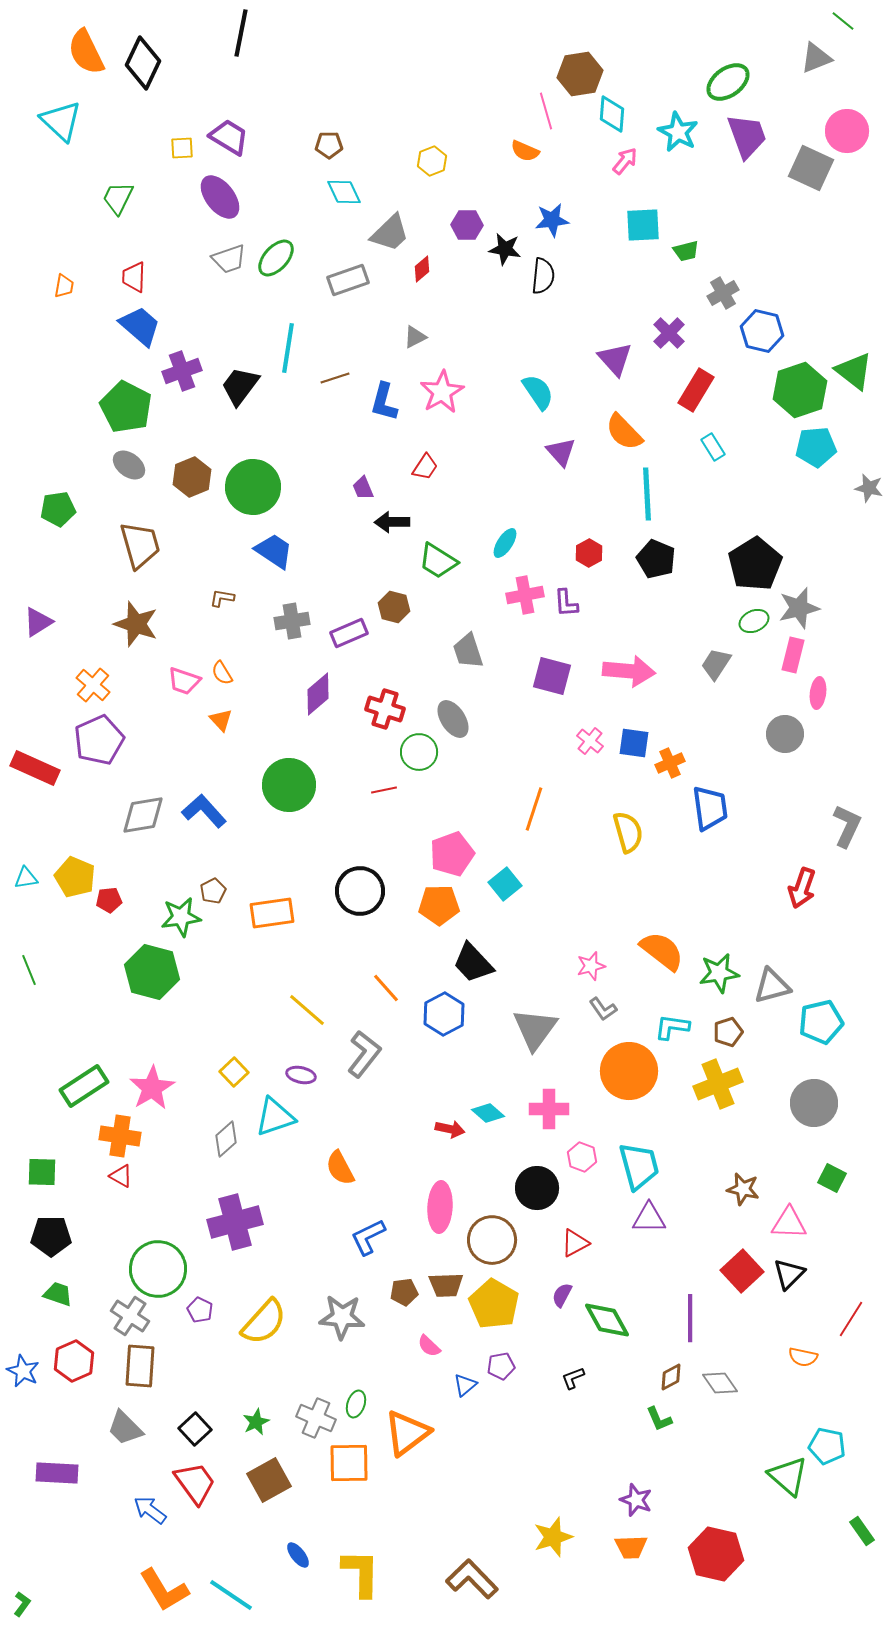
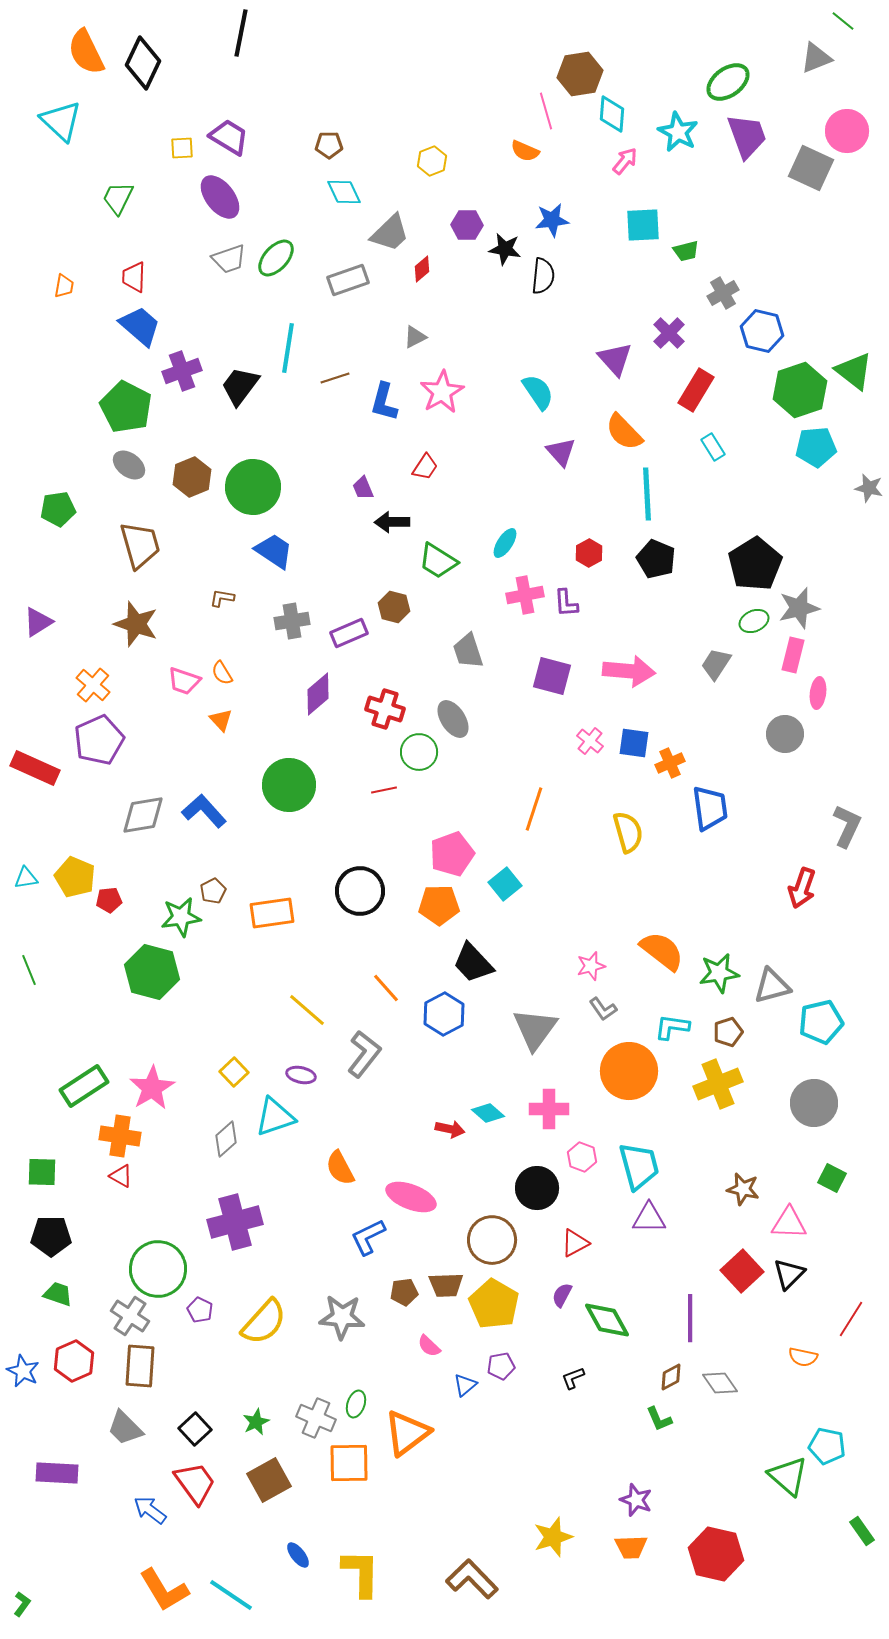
pink ellipse at (440, 1207): moved 29 px left, 10 px up; rotated 72 degrees counterclockwise
